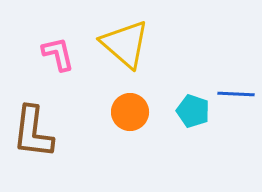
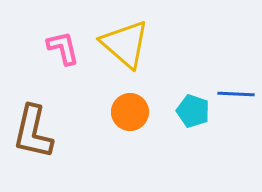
pink L-shape: moved 5 px right, 6 px up
brown L-shape: rotated 6 degrees clockwise
